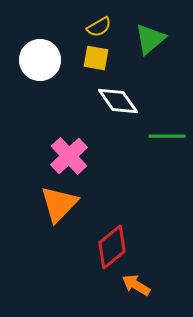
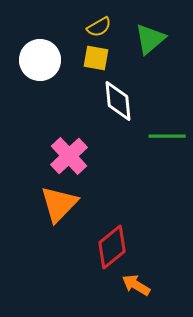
white diamond: rotated 30 degrees clockwise
